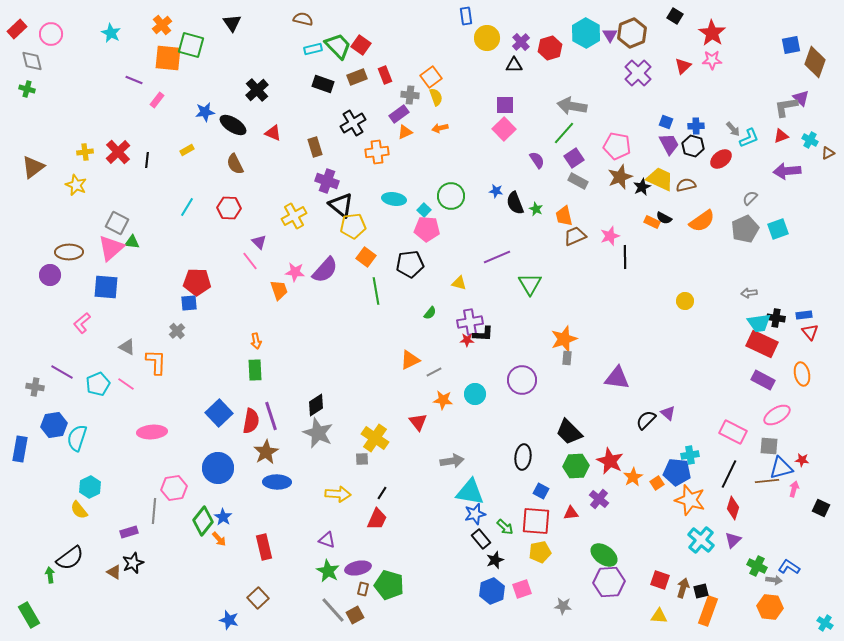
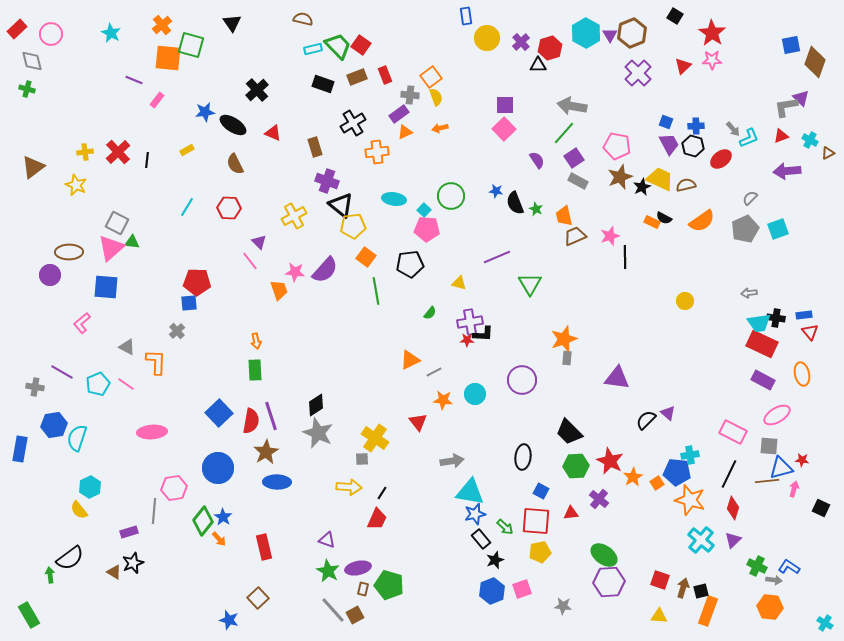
black triangle at (514, 65): moved 24 px right
yellow arrow at (338, 494): moved 11 px right, 7 px up
